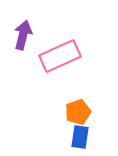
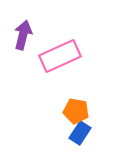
orange pentagon: moved 2 px left, 1 px up; rotated 30 degrees clockwise
blue rectangle: moved 4 px up; rotated 25 degrees clockwise
